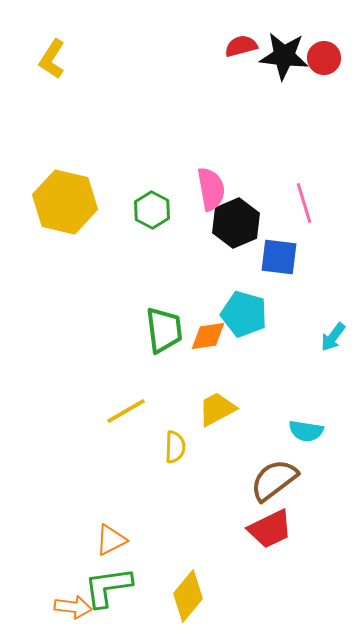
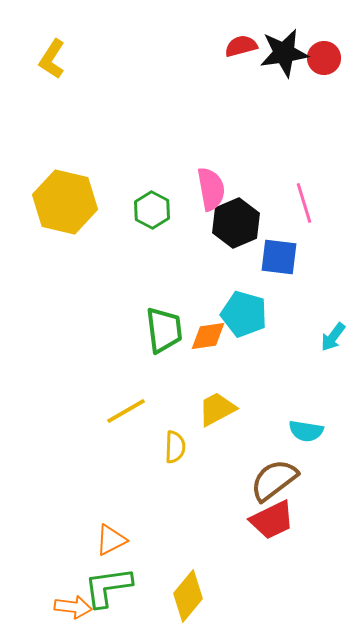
black star: moved 3 px up; rotated 15 degrees counterclockwise
red trapezoid: moved 2 px right, 9 px up
